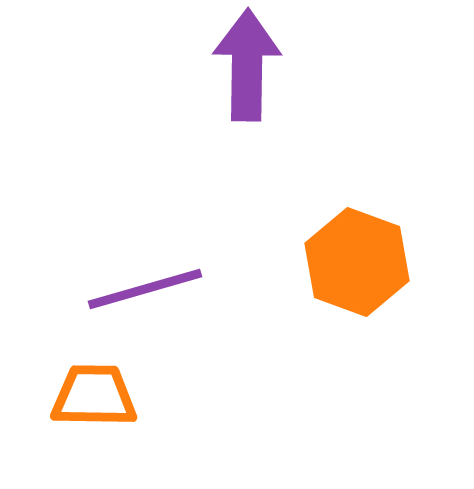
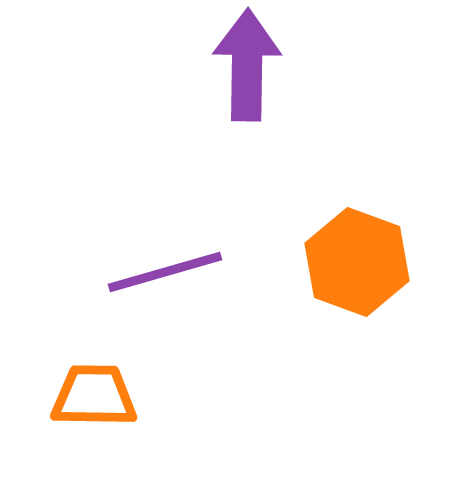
purple line: moved 20 px right, 17 px up
